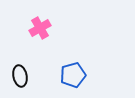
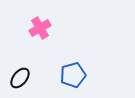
black ellipse: moved 2 px down; rotated 50 degrees clockwise
